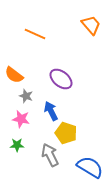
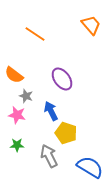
orange line: rotated 10 degrees clockwise
purple ellipse: moved 1 px right; rotated 15 degrees clockwise
pink star: moved 4 px left, 4 px up
gray arrow: moved 1 px left, 1 px down
